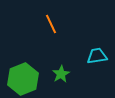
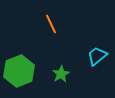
cyan trapezoid: rotated 30 degrees counterclockwise
green hexagon: moved 4 px left, 8 px up
